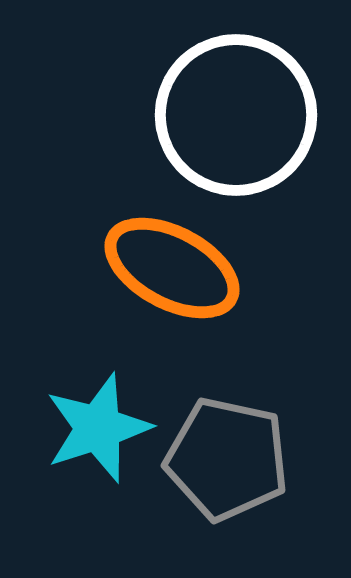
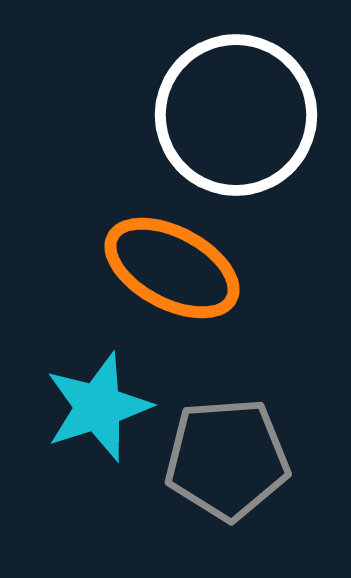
cyan star: moved 21 px up
gray pentagon: rotated 16 degrees counterclockwise
